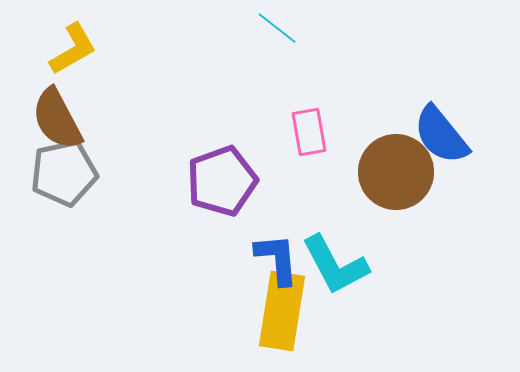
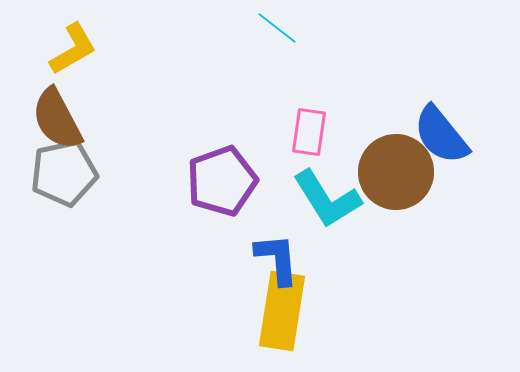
pink rectangle: rotated 18 degrees clockwise
cyan L-shape: moved 8 px left, 66 px up; rotated 4 degrees counterclockwise
